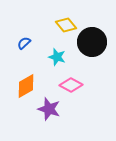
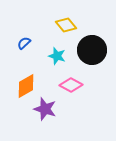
black circle: moved 8 px down
cyan star: moved 1 px up
purple star: moved 4 px left
